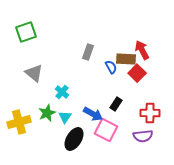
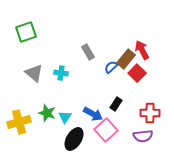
gray rectangle: rotated 49 degrees counterclockwise
brown rectangle: rotated 54 degrees counterclockwise
blue semicircle: rotated 104 degrees counterclockwise
cyan cross: moved 1 px left, 19 px up; rotated 32 degrees counterclockwise
green star: rotated 30 degrees counterclockwise
pink square: rotated 20 degrees clockwise
